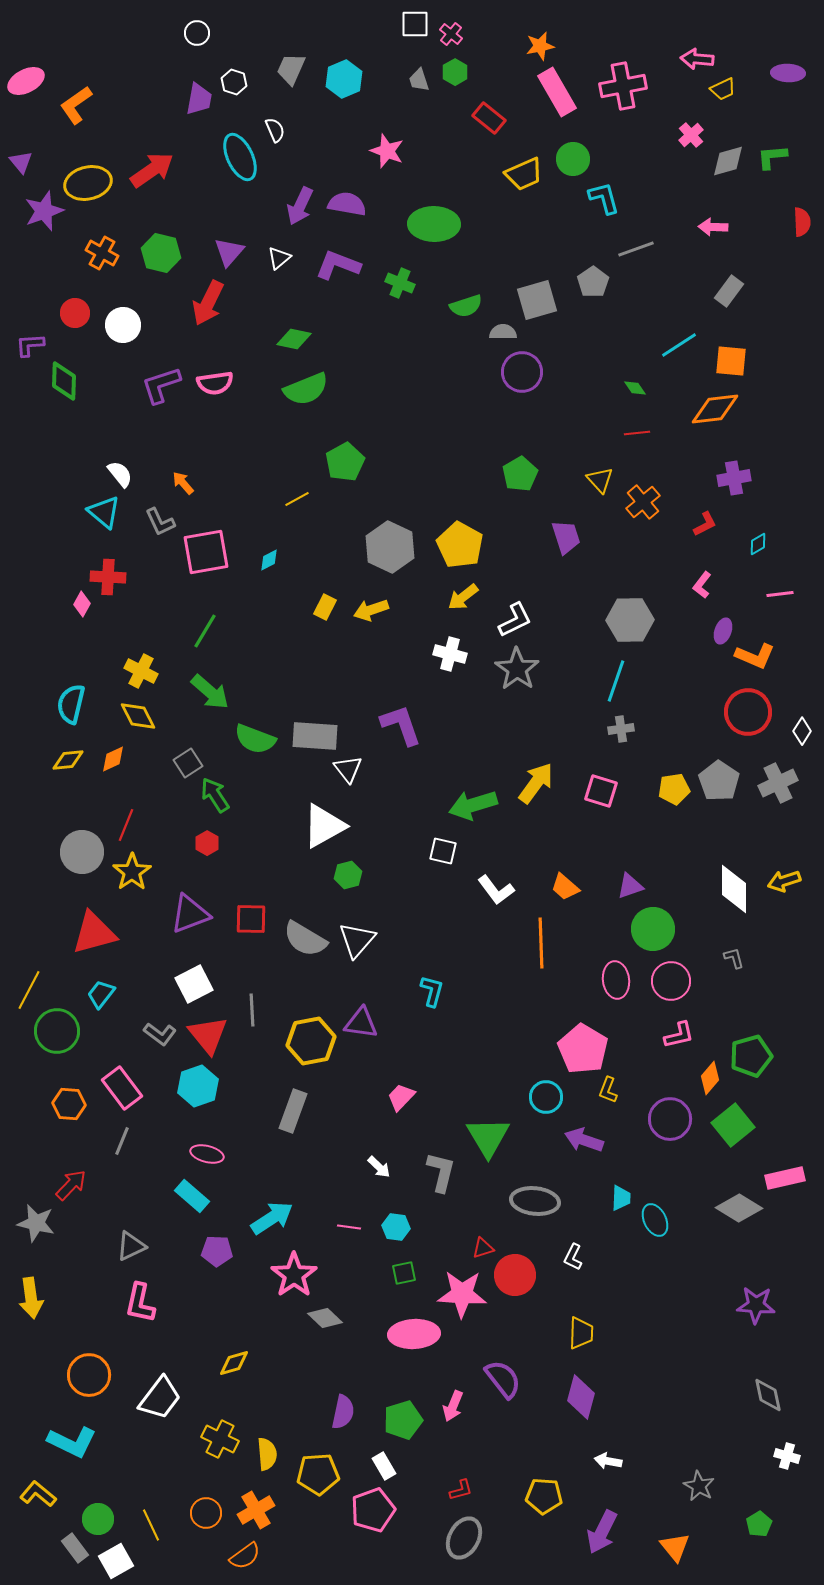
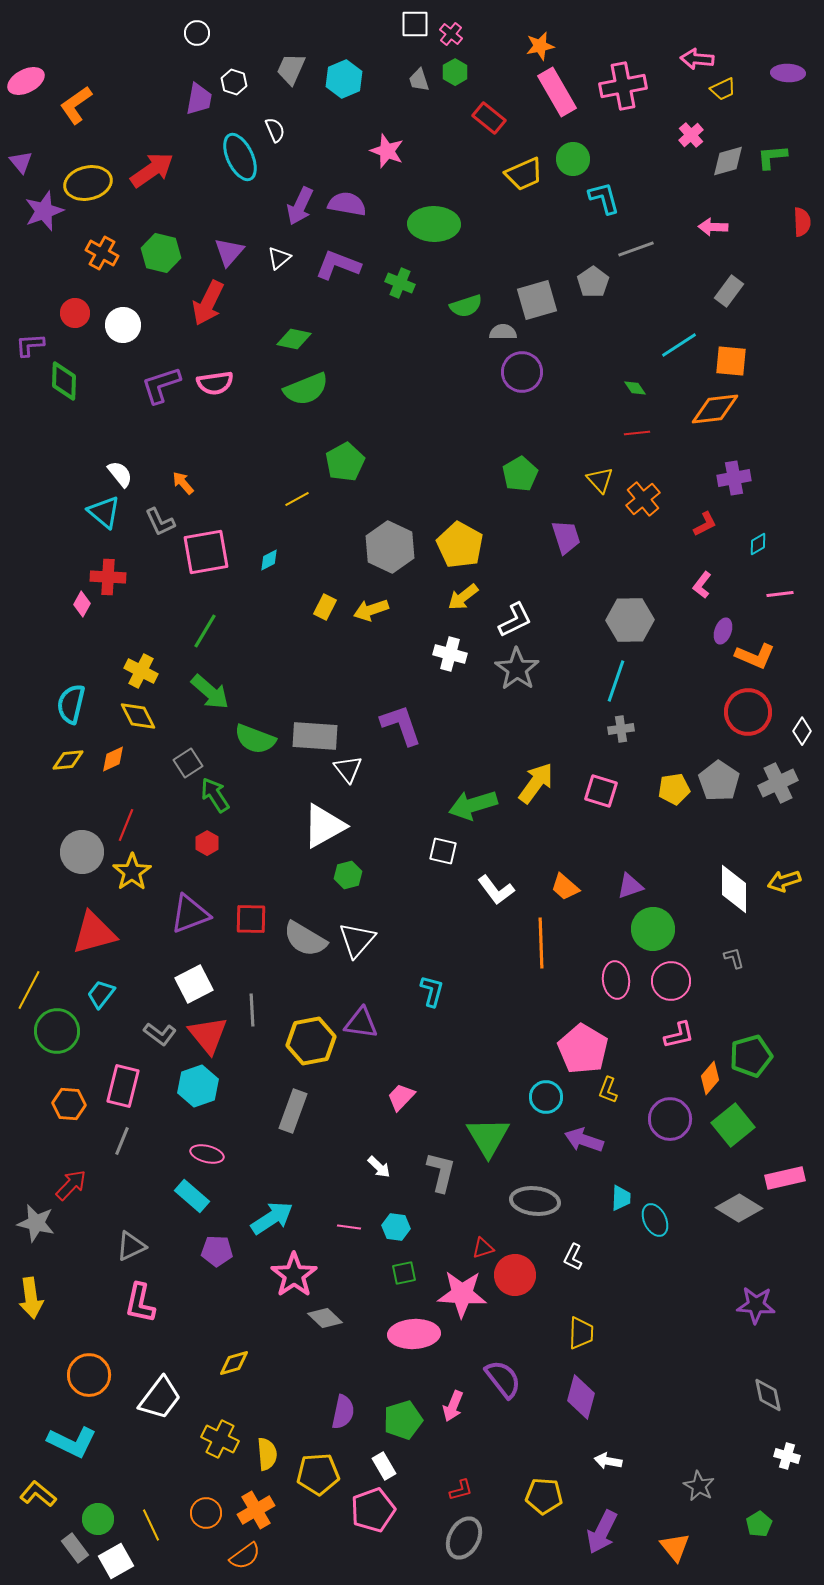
orange cross at (643, 502): moved 3 px up
pink rectangle at (122, 1088): moved 1 px right, 2 px up; rotated 51 degrees clockwise
